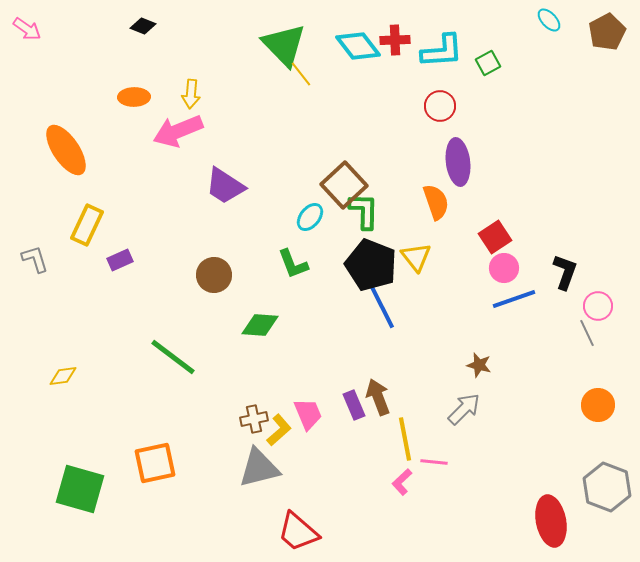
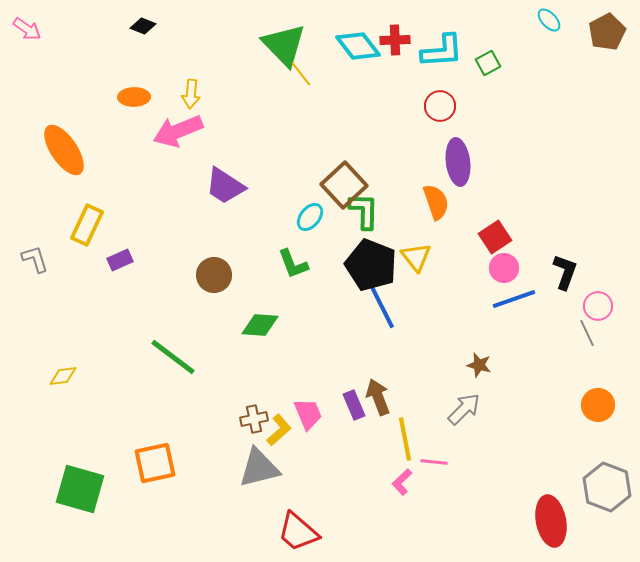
orange ellipse at (66, 150): moved 2 px left
